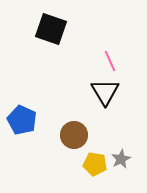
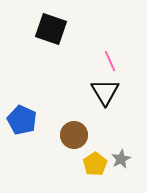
yellow pentagon: rotated 30 degrees clockwise
